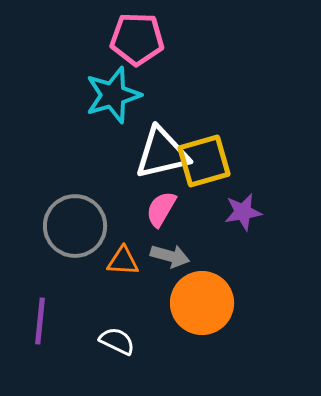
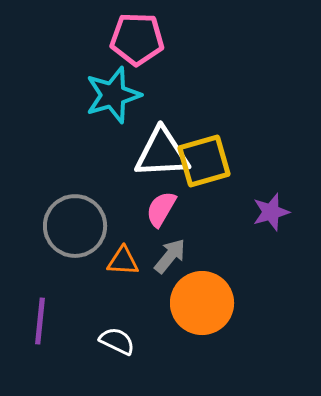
white triangle: rotated 10 degrees clockwise
purple star: moved 28 px right; rotated 6 degrees counterclockwise
gray arrow: rotated 66 degrees counterclockwise
